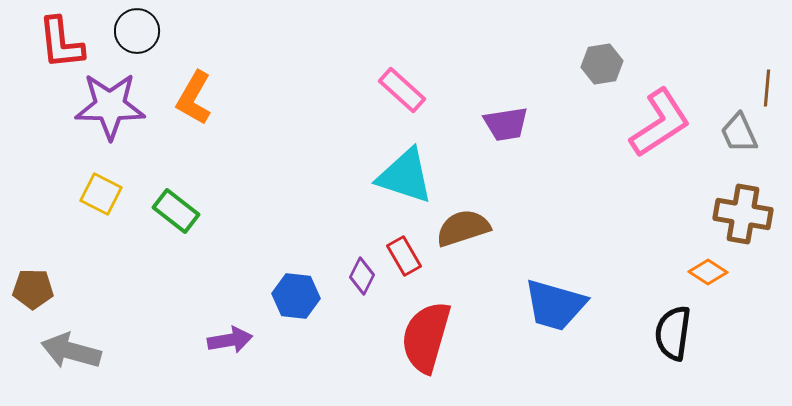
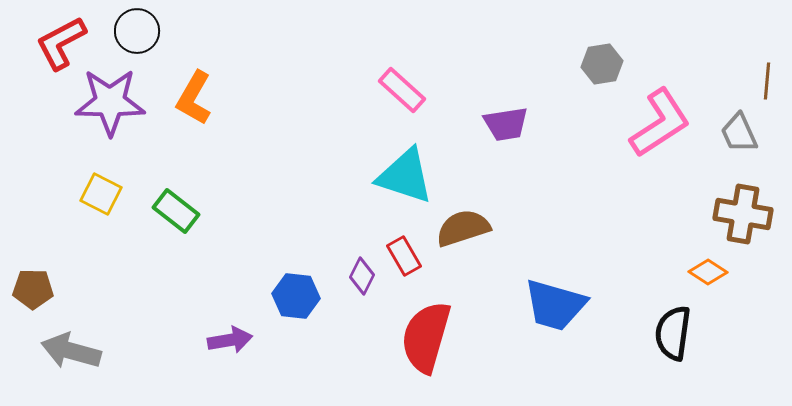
red L-shape: rotated 68 degrees clockwise
brown line: moved 7 px up
purple star: moved 4 px up
